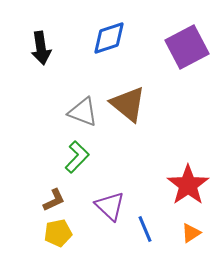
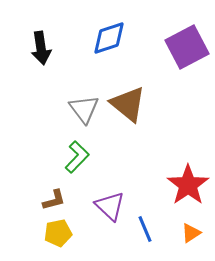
gray triangle: moved 1 px right, 3 px up; rotated 32 degrees clockwise
brown L-shape: rotated 10 degrees clockwise
